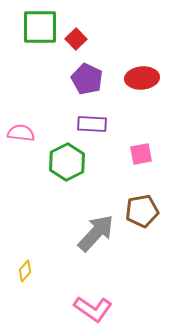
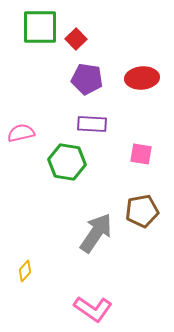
purple pentagon: rotated 16 degrees counterclockwise
pink semicircle: rotated 20 degrees counterclockwise
pink square: rotated 20 degrees clockwise
green hexagon: rotated 24 degrees counterclockwise
gray arrow: rotated 9 degrees counterclockwise
